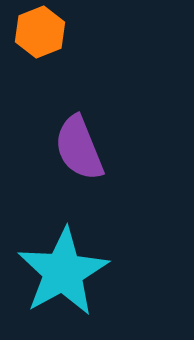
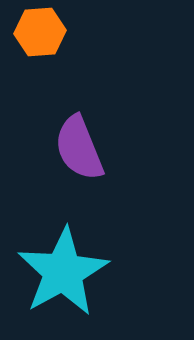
orange hexagon: rotated 18 degrees clockwise
